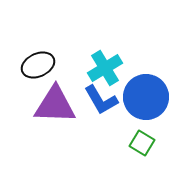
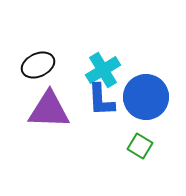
cyan cross: moved 2 px left, 2 px down
blue L-shape: rotated 27 degrees clockwise
purple triangle: moved 6 px left, 5 px down
green square: moved 2 px left, 3 px down
